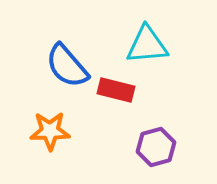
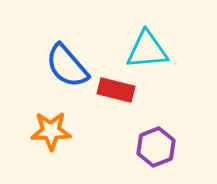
cyan triangle: moved 5 px down
orange star: moved 1 px right
purple hexagon: rotated 6 degrees counterclockwise
